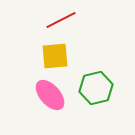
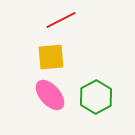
yellow square: moved 4 px left, 1 px down
green hexagon: moved 9 px down; rotated 16 degrees counterclockwise
